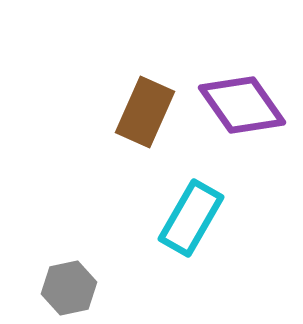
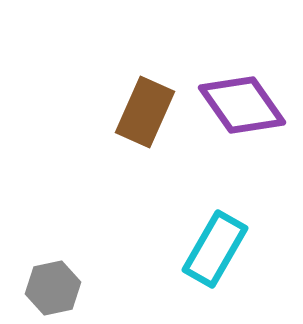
cyan rectangle: moved 24 px right, 31 px down
gray hexagon: moved 16 px left
